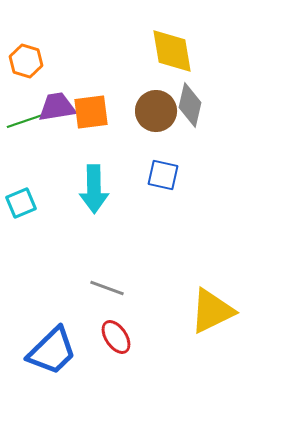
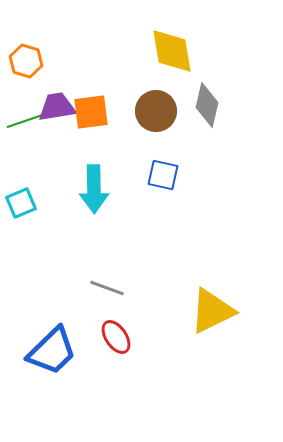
gray diamond: moved 17 px right
